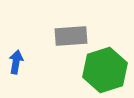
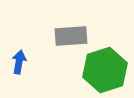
blue arrow: moved 3 px right
